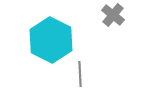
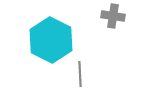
gray cross: moved 1 px down; rotated 30 degrees counterclockwise
